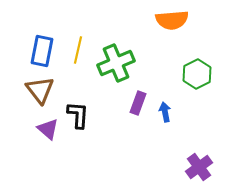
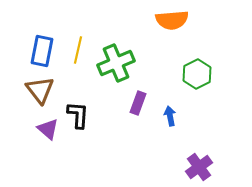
blue arrow: moved 5 px right, 4 px down
